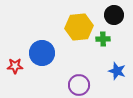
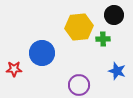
red star: moved 1 px left, 3 px down
